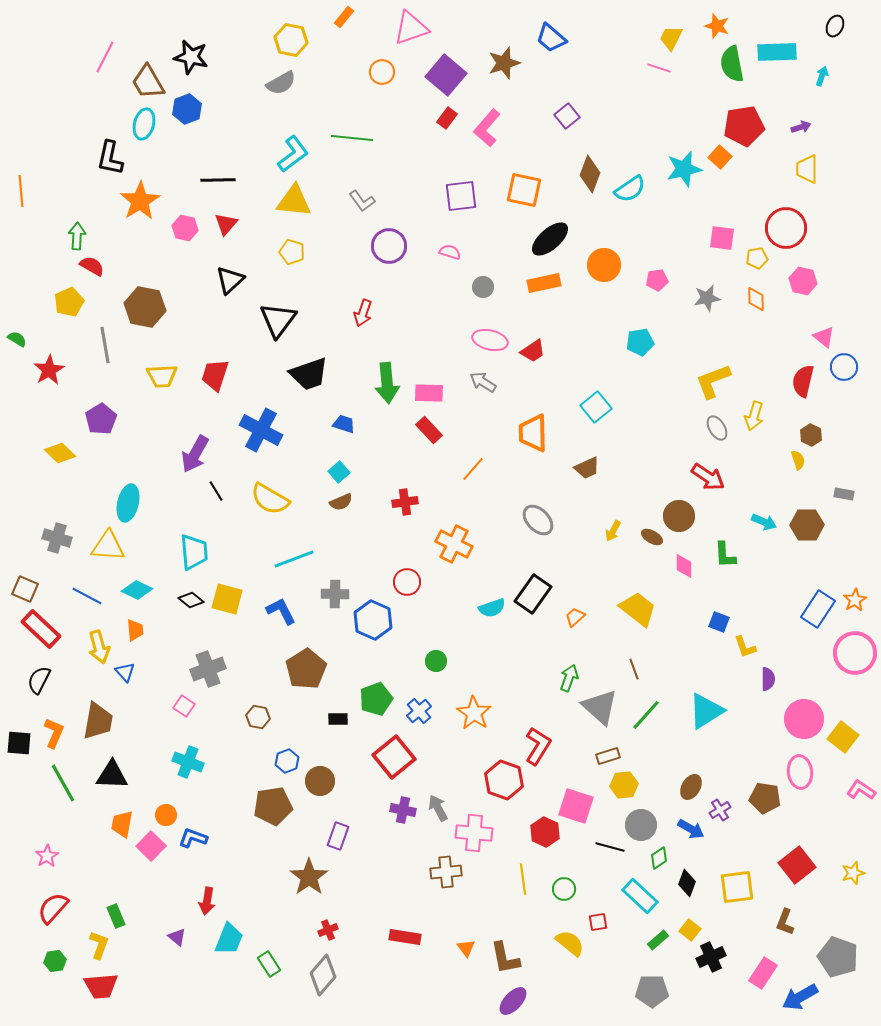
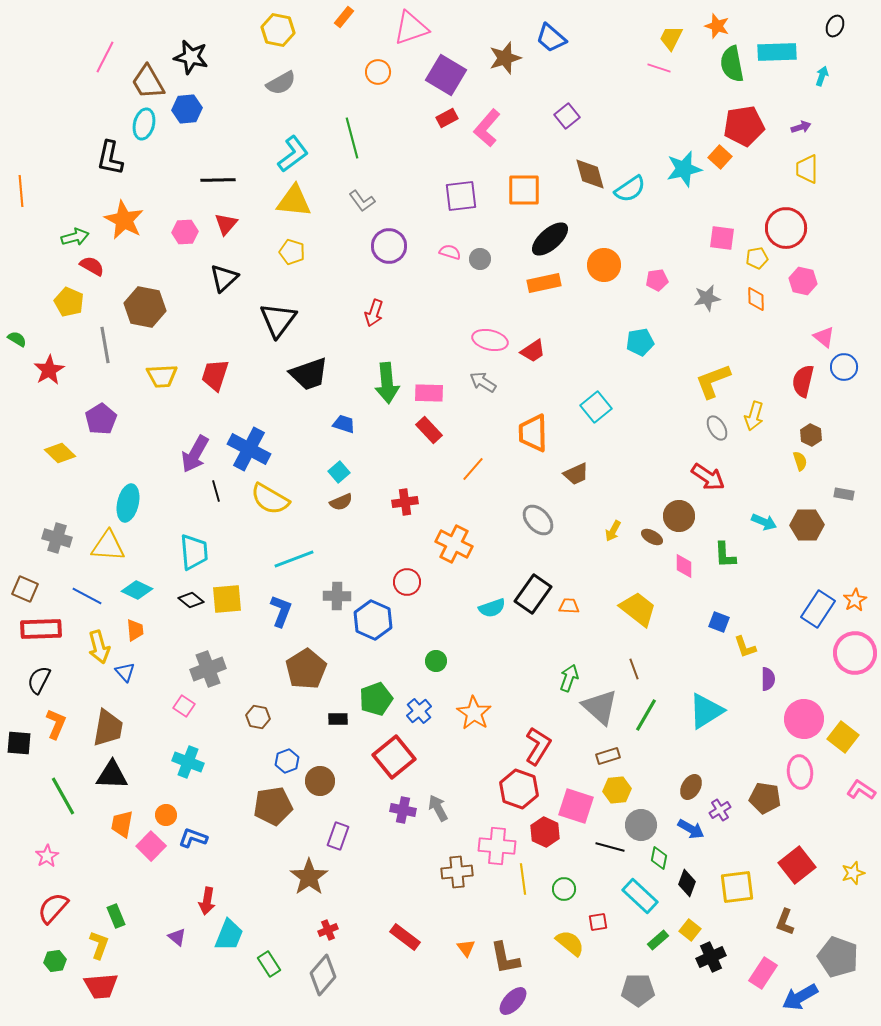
yellow hexagon at (291, 40): moved 13 px left, 10 px up
brown star at (504, 63): moved 1 px right, 5 px up
orange circle at (382, 72): moved 4 px left
purple square at (446, 75): rotated 9 degrees counterclockwise
blue hexagon at (187, 109): rotated 16 degrees clockwise
red rectangle at (447, 118): rotated 25 degrees clockwise
green line at (352, 138): rotated 69 degrees clockwise
brown diamond at (590, 174): rotated 36 degrees counterclockwise
orange square at (524, 190): rotated 12 degrees counterclockwise
orange star at (140, 201): moved 16 px left, 19 px down; rotated 12 degrees counterclockwise
pink hexagon at (185, 228): moved 4 px down; rotated 15 degrees counterclockwise
green arrow at (77, 236): moved 2 px left, 1 px down; rotated 72 degrees clockwise
black triangle at (230, 280): moved 6 px left, 2 px up
gray circle at (483, 287): moved 3 px left, 28 px up
yellow pentagon at (69, 302): rotated 24 degrees counterclockwise
red arrow at (363, 313): moved 11 px right
blue cross at (261, 430): moved 12 px left, 19 px down
yellow semicircle at (798, 460): moved 2 px right, 1 px down
brown trapezoid at (587, 468): moved 11 px left, 6 px down
black line at (216, 491): rotated 15 degrees clockwise
gray cross at (335, 594): moved 2 px right, 2 px down
yellow square at (227, 599): rotated 20 degrees counterclockwise
blue L-shape at (281, 611): rotated 48 degrees clockwise
orange trapezoid at (575, 617): moved 6 px left, 11 px up; rotated 45 degrees clockwise
red rectangle at (41, 629): rotated 45 degrees counterclockwise
green line at (646, 715): rotated 12 degrees counterclockwise
brown trapezoid at (98, 721): moved 10 px right, 7 px down
orange L-shape at (54, 733): moved 2 px right, 9 px up
red hexagon at (504, 780): moved 15 px right, 9 px down
green line at (63, 783): moved 13 px down
yellow hexagon at (624, 785): moved 7 px left, 5 px down
pink cross at (474, 833): moved 23 px right, 13 px down
green diamond at (659, 858): rotated 45 degrees counterclockwise
brown cross at (446, 872): moved 11 px right
red rectangle at (405, 937): rotated 28 degrees clockwise
cyan trapezoid at (229, 939): moved 4 px up
gray pentagon at (652, 991): moved 14 px left, 1 px up
